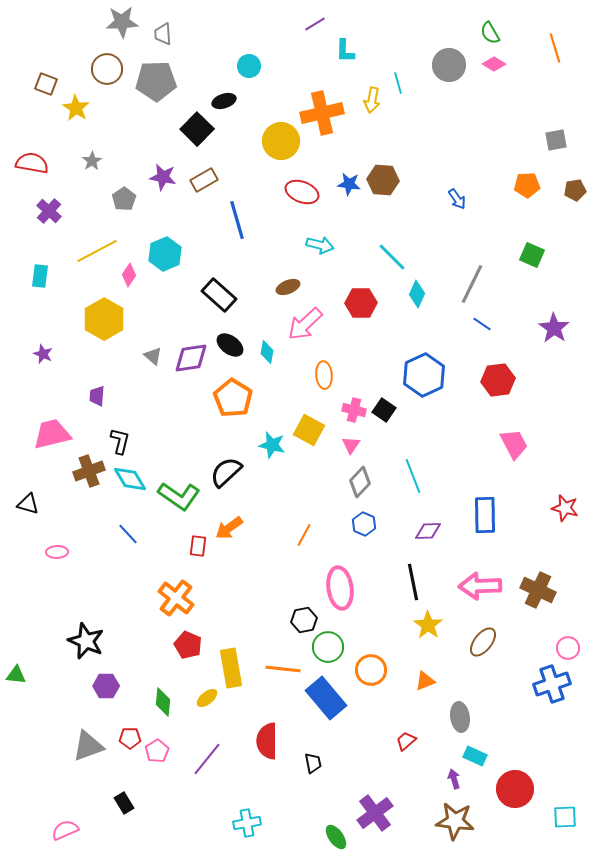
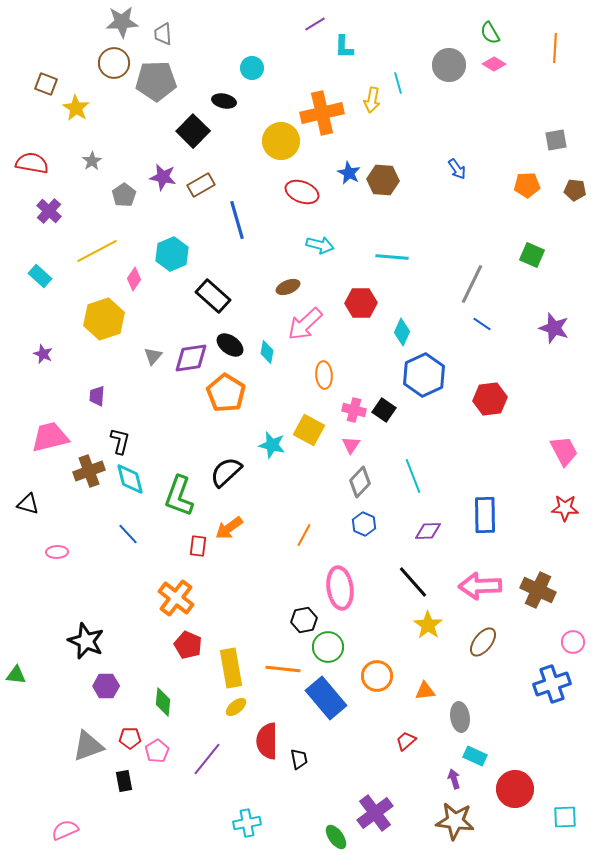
orange line at (555, 48): rotated 20 degrees clockwise
cyan L-shape at (345, 51): moved 1 px left, 4 px up
cyan circle at (249, 66): moved 3 px right, 2 px down
brown circle at (107, 69): moved 7 px right, 6 px up
black ellipse at (224, 101): rotated 30 degrees clockwise
black square at (197, 129): moved 4 px left, 2 px down
brown rectangle at (204, 180): moved 3 px left, 5 px down
blue star at (349, 184): moved 11 px up; rotated 20 degrees clockwise
brown pentagon at (575, 190): rotated 15 degrees clockwise
gray pentagon at (124, 199): moved 4 px up
blue arrow at (457, 199): moved 30 px up
cyan hexagon at (165, 254): moved 7 px right
cyan line at (392, 257): rotated 40 degrees counterclockwise
pink diamond at (129, 275): moved 5 px right, 4 px down
cyan rectangle at (40, 276): rotated 55 degrees counterclockwise
cyan diamond at (417, 294): moved 15 px left, 38 px down
black rectangle at (219, 295): moved 6 px left, 1 px down
yellow hexagon at (104, 319): rotated 12 degrees clockwise
purple star at (554, 328): rotated 16 degrees counterclockwise
gray triangle at (153, 356): rotated 30 degrees clockwise
red hexagon at (498, 380): moved 8 px left, 19 px down
orange pentagon at (233, 398): moved 7 px left, 5 px up
pink trapezoid at (52, 434): moved 2 px left, 3 px down
pink trapezoid at (514, 444): moved 50 px right, 7 px down
cyan diamond at (130, 479): rotated 16 degrees clockwise
green L-shape at (179, 496): rotated 75 degrees clockwise
red star at (565, 508): rotated 12 degrees counterclockwise
black line at (413, 582): rotated 30 degrees counterclockwise
pink circle at (568, 648): moved 5 px right, 6 px up
orange circle at (371, 670): moved 6 px right, 6 px down
orange triangle at (425, 681): moved 10 px down; rotated 15 degrees clockwise
yellow ellipse at (207, 698): moved 29 px right, 9 px down
black trapezoid at (313, 763): moved 14 px left, 4 px up
black rectangle at (124, 803): moved 22 px up; rotated 20 degrees clockwise
